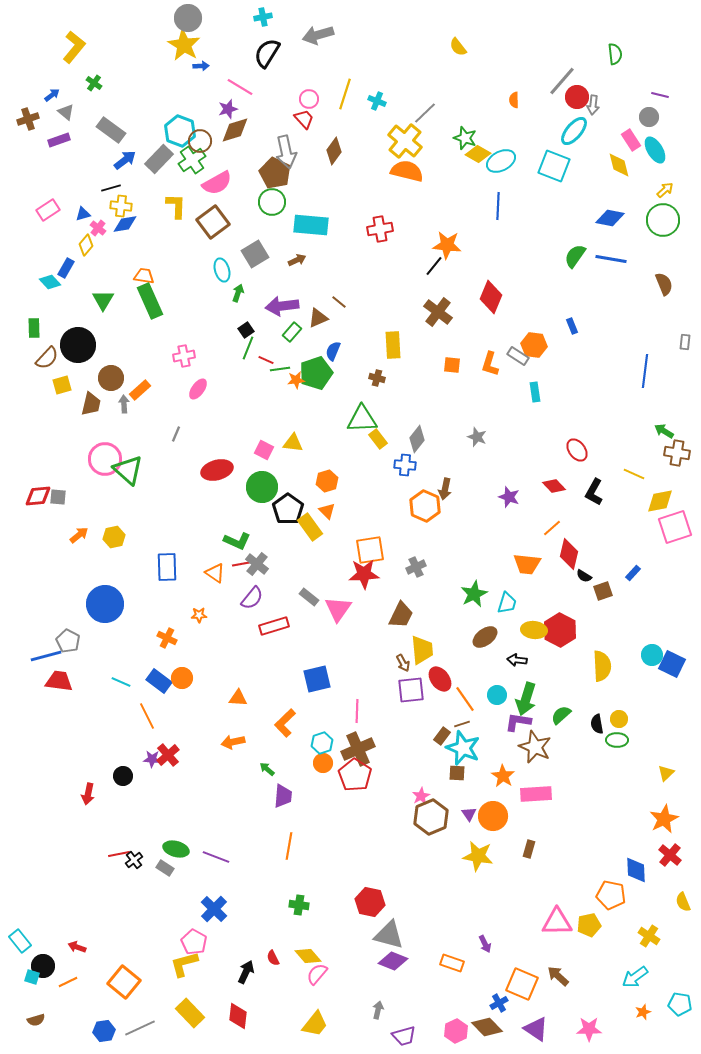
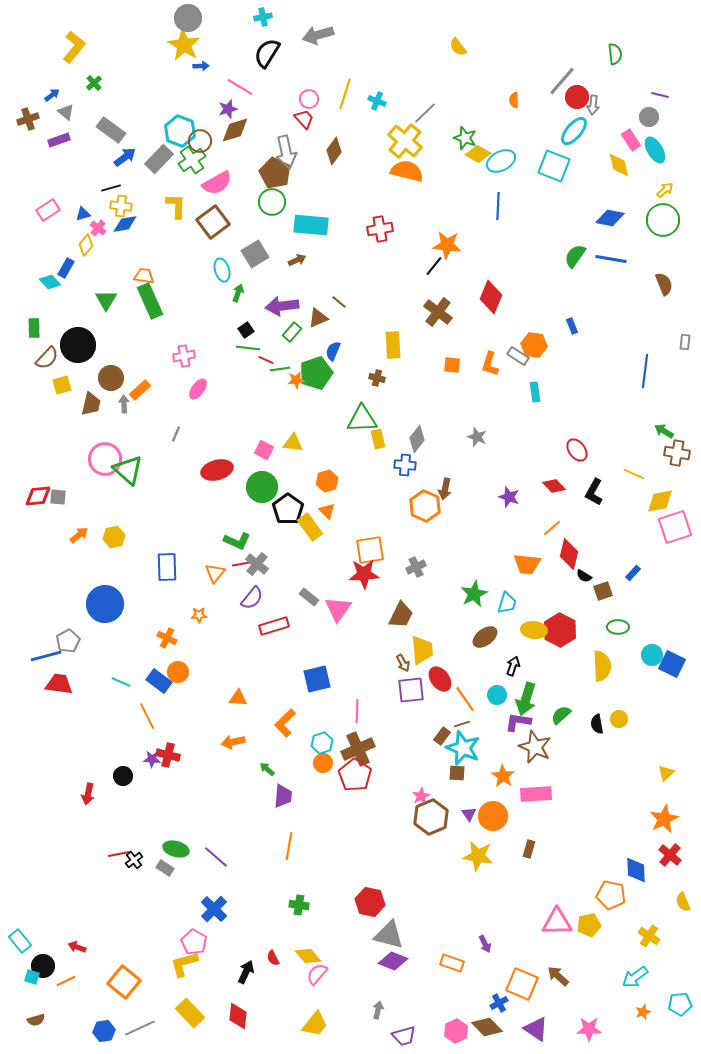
green cross at (94, 83): rotated 14 degrees clockwise
blue arrow at (125, 160): moved 3 px up
green triangle at (103, 300): moved 3 px right
green line at (248, 348): rotated 75 degrees clockwise
yellow rectangle at (378, 439): rotated 24 degrees clockwise
orange triangle at (215, 573): rotated 35 degrees clockwise
gray pentagon at (68, 641): rotated 15 degrees clockwise
black arrow at (517, 660): moved 4 px left, 6 px down; rotated 102 degrees clockwise
orange circle at (182, 678): moved 4 px left, 6 px up
red trapezoid at (59, 681): moved 3 px down
green ellipse at (617, 740): moved 1 px right, 113 px up
red cross at (168, 755): rotated 35 degrees counterclockwise
purple line at (216, 857): rotated 20 degrees clockwise
orange line at (68, 982): moved 2 px left, 1 px up
cyan pentagon at (680, 1004): rotated 15 degrees counterclockwise
